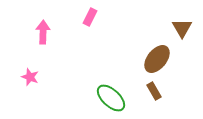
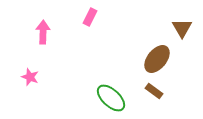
brown rectangle: rotated 24 degrees counterclockwise
